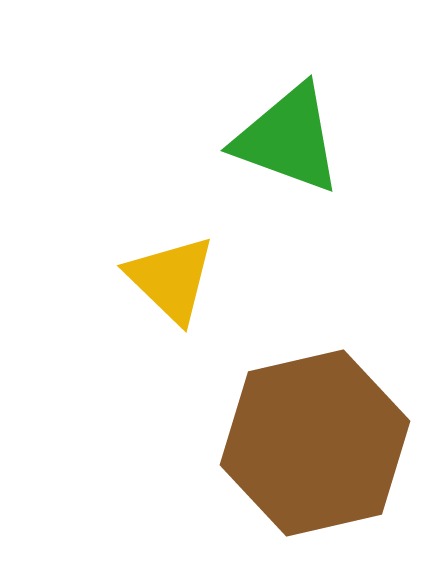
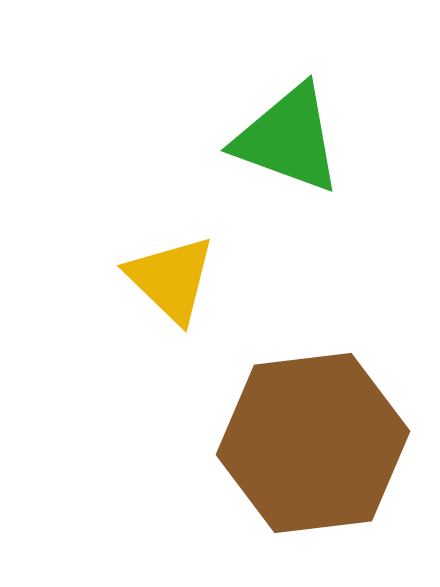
brown hexagon: moved 2 px left; rotated 6 degrees clockwise
